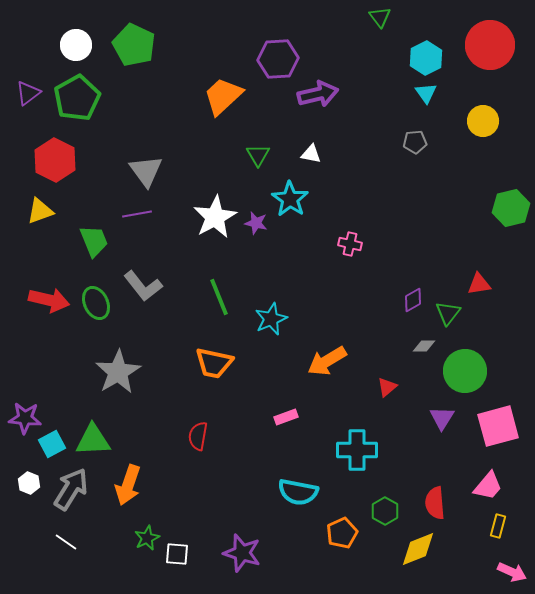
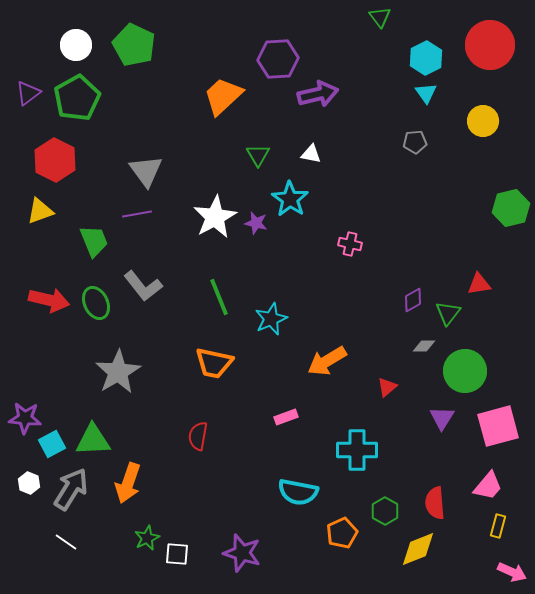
orange arrow at (128, 485): moved 2 px up
